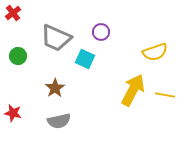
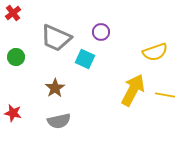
green circle: moved 2 px left, 1 px down
